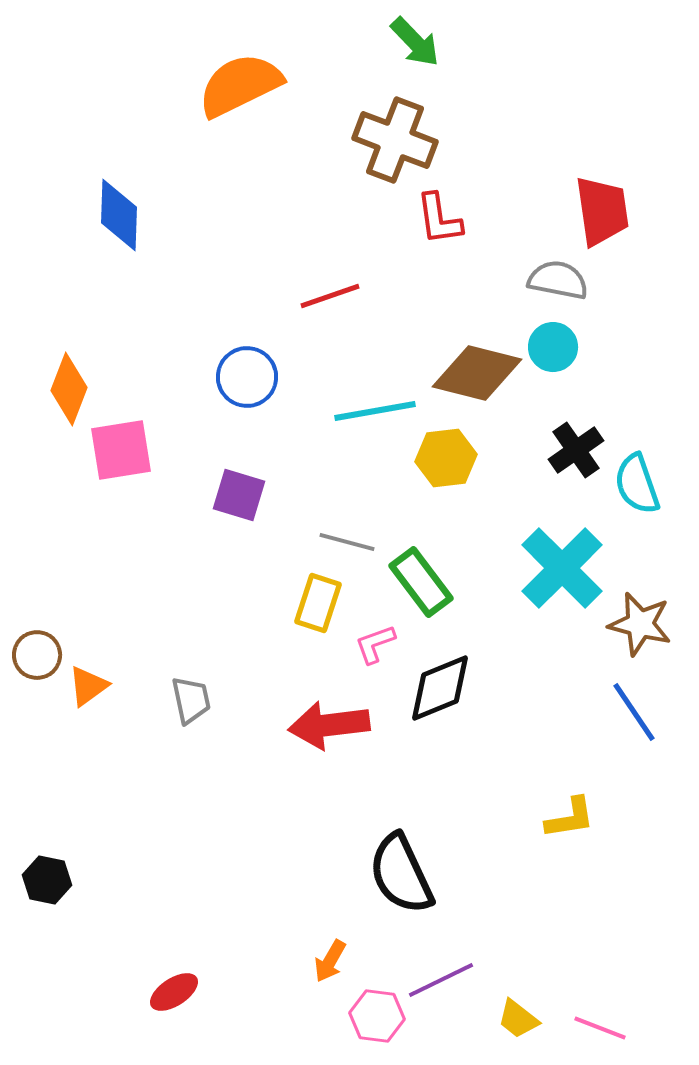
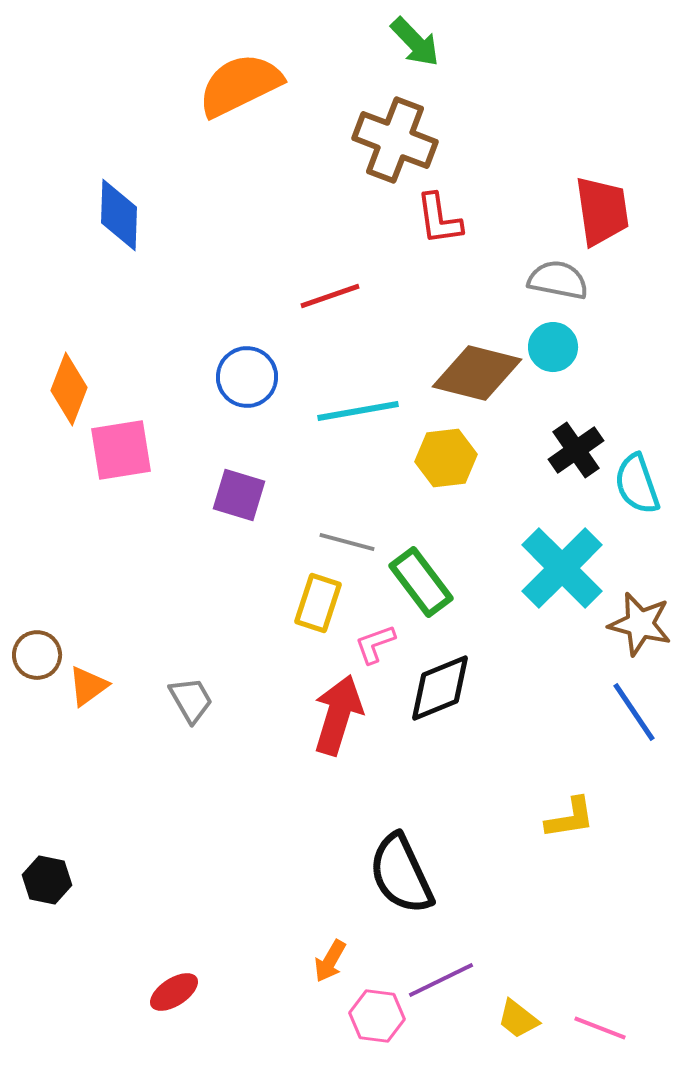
cyan line: moved 17 px left
gray trapezoid: rotated 18 degrees counterclockwise
red arrow: moved 9 px right, 10 px up; rotated 114 degrees clockwise
